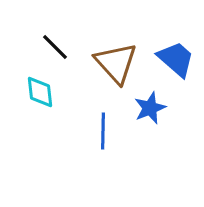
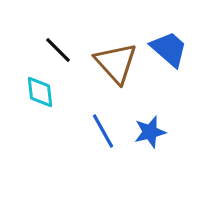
black line: moved 3 px right, 3 px down
blue trapezoid: moved 7 px left, 10 px up
blue star: moved 24 px down; rotated 8 degrees clockwise
blue line: rotated 30 degrees counterclockwise
